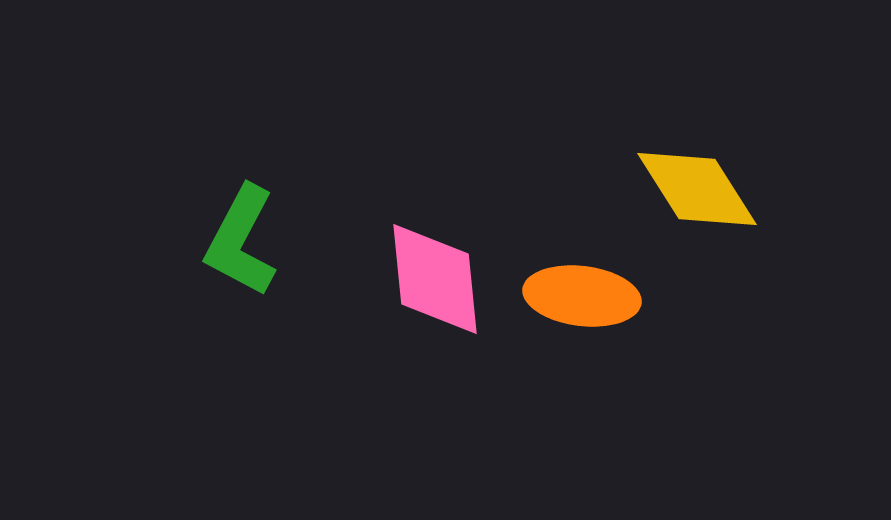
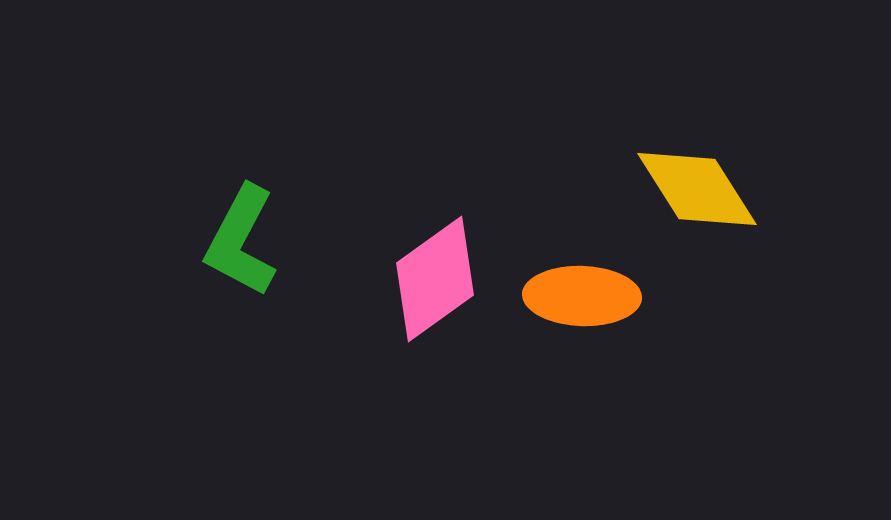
pink diamond: rotated 60 degrees clockwise
orange ellipse: rotated 5 degrees counterclockwise
